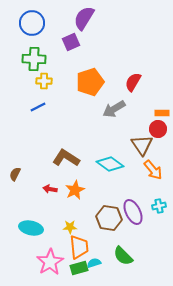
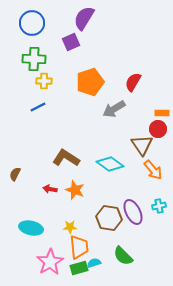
orange star: rotated 24 degrees counterclockwise
